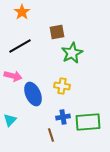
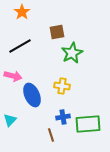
blue ellipse: moved 1 px left, 1 px down
green rectangle: moved 2 px down
